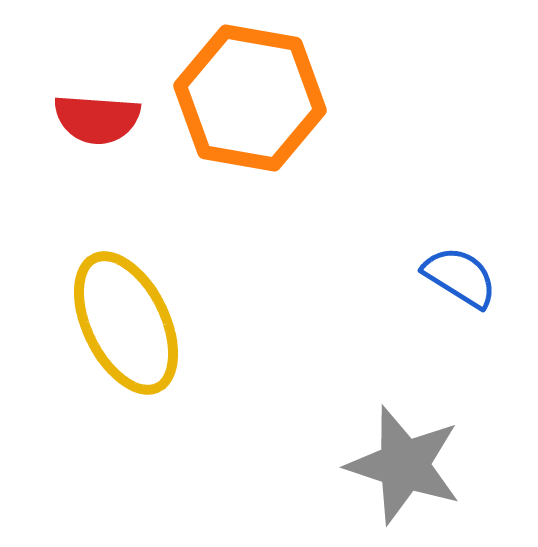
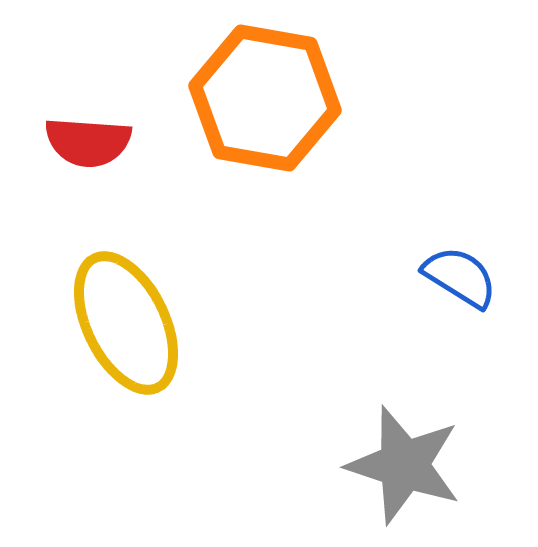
orange hexagon: moved 15 px right
red semicircle: moved 9 px left, 23 px down
